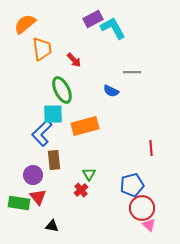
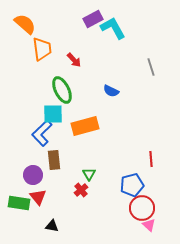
orange semicircle: rotated 80 degrees clockwise
gray line: moved 19 px right, 5 px up; rotated 72 degrees clockwise
red line: moved 11 px down
